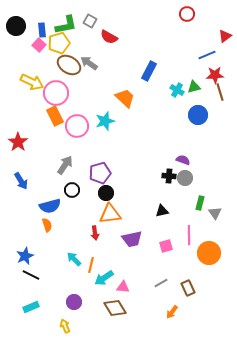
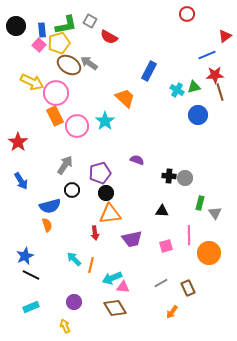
cyan star at (105, 121): rotated 18 degrees counterclockwise
purple semicircle at (183, 160): moved 46 px left
black triangle at (162, 211): rotated 16 degrees clockwise
cyan arrow at (104, 278): moved 8 px right; rotated 12 degrees clockwise
